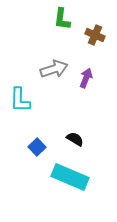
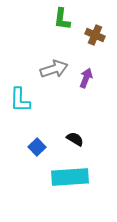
cyan rectangle: rotated 27 degrees counterclockwise
